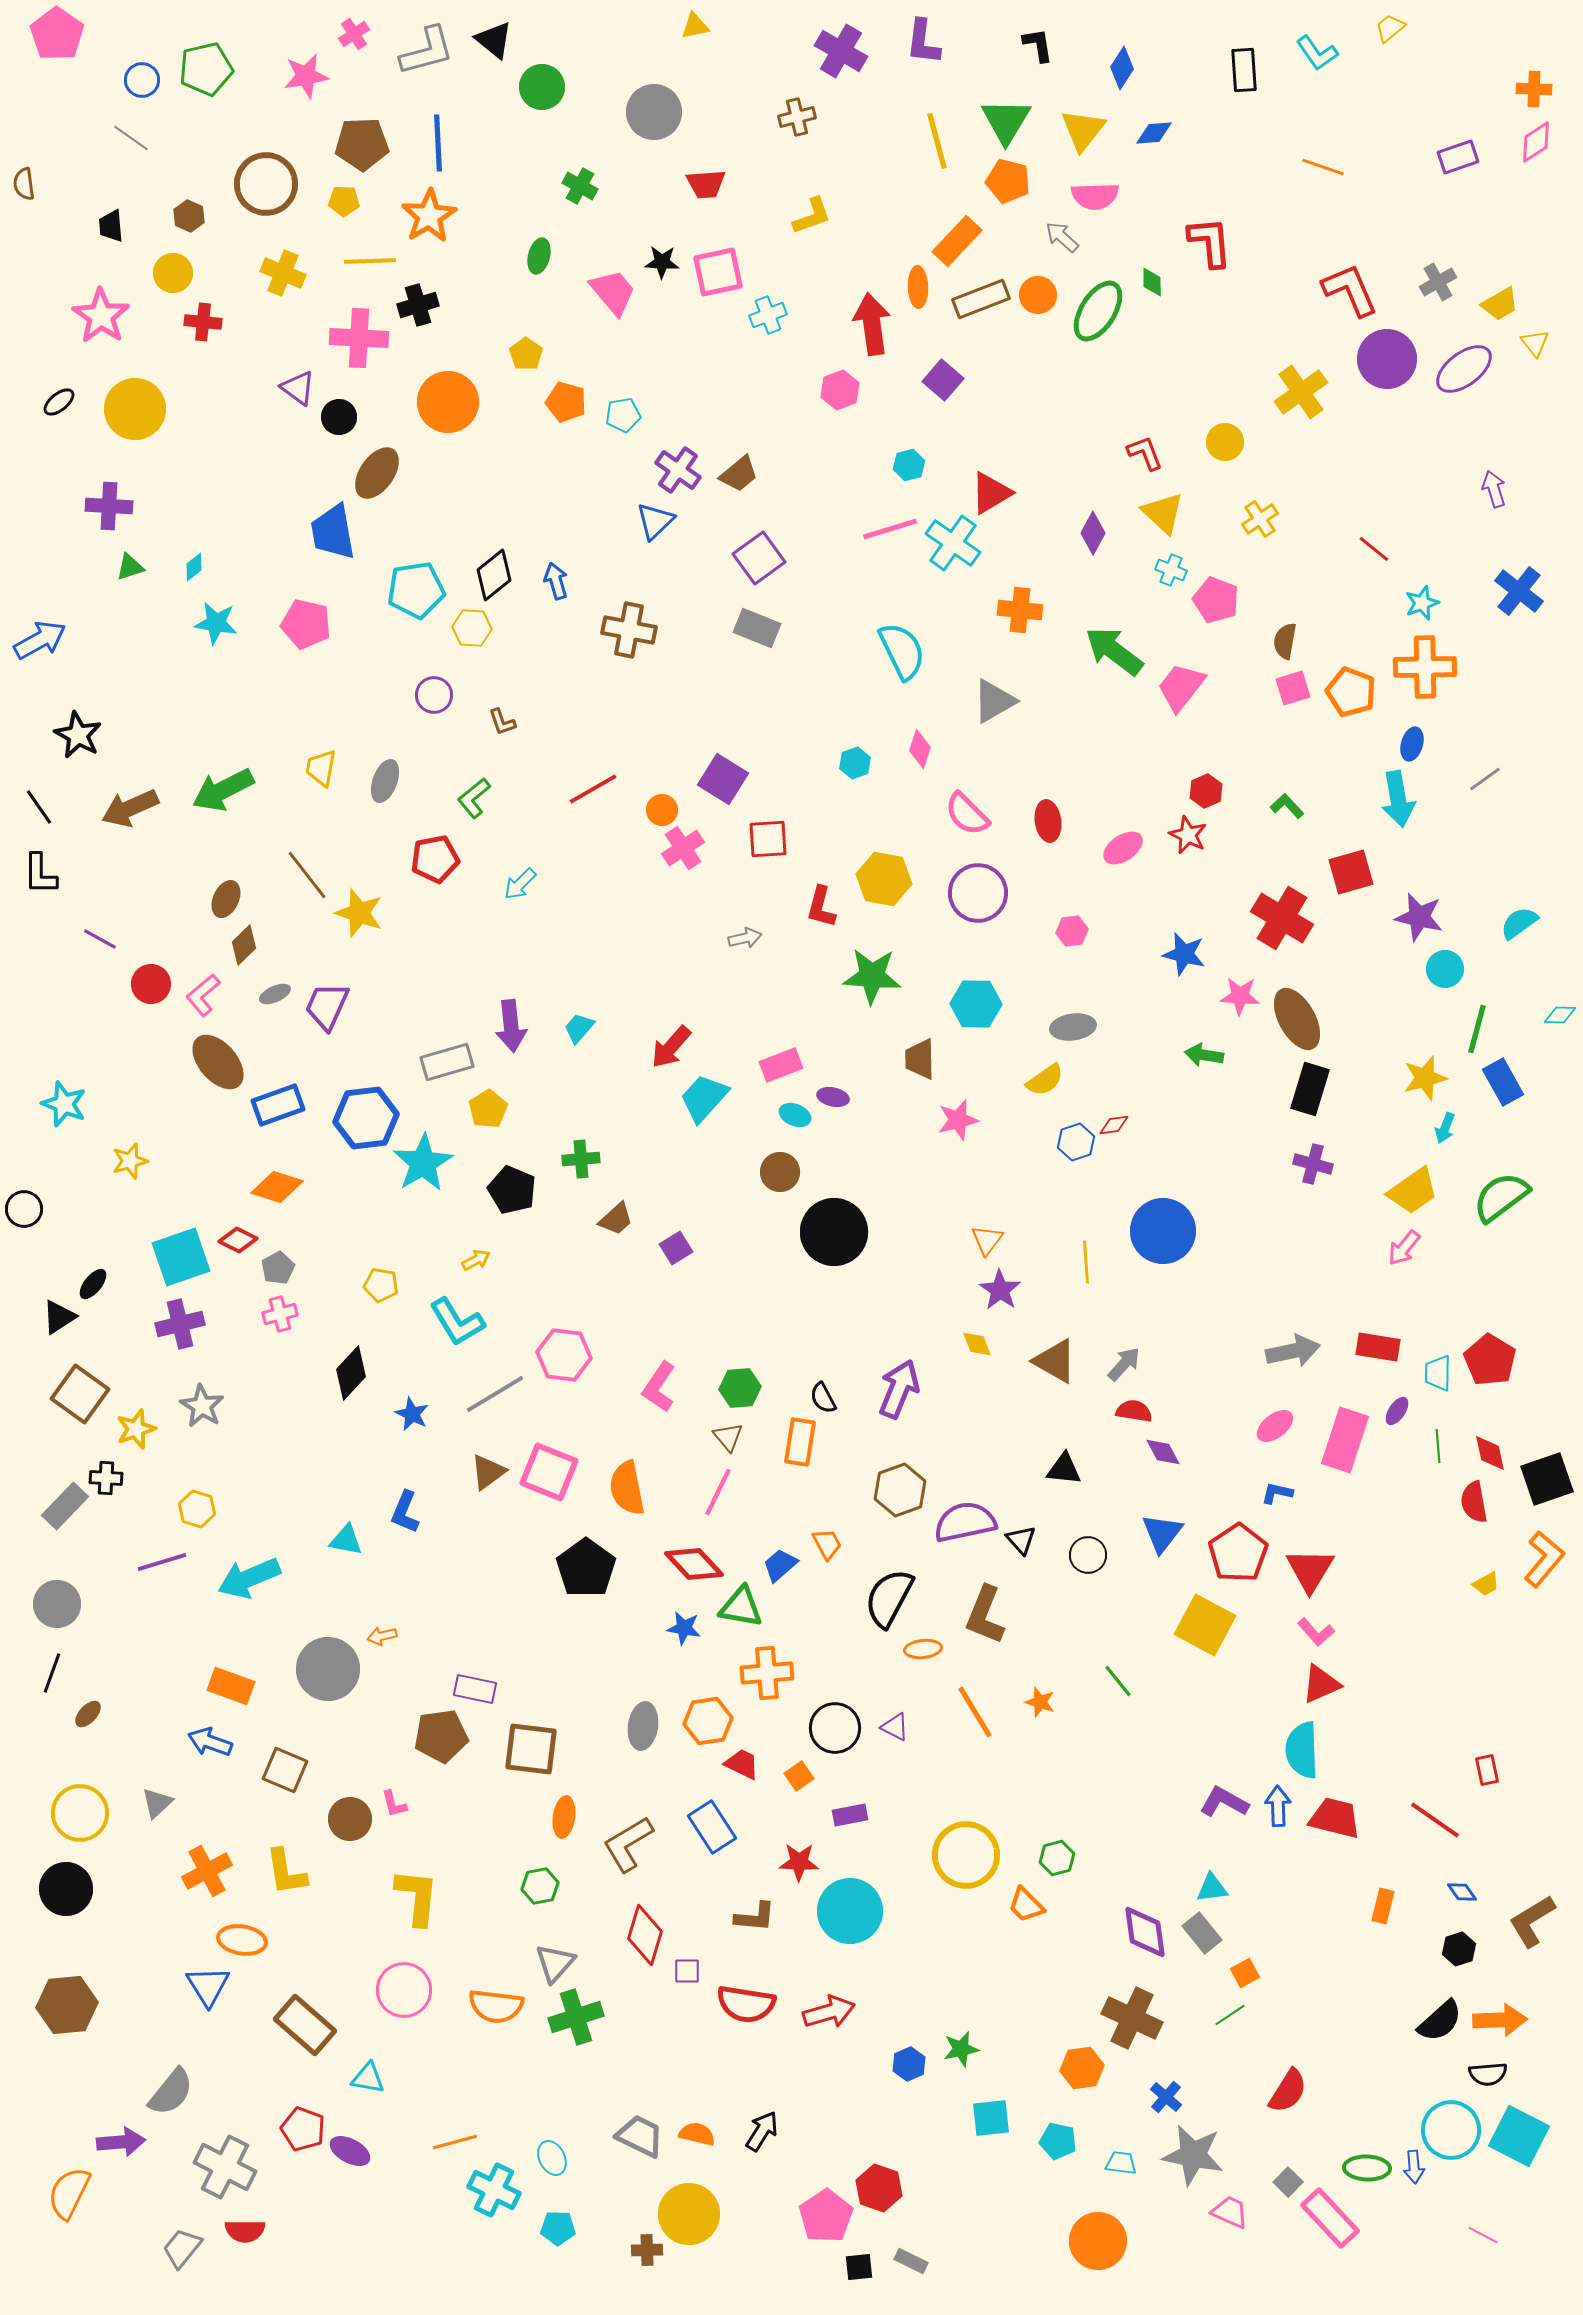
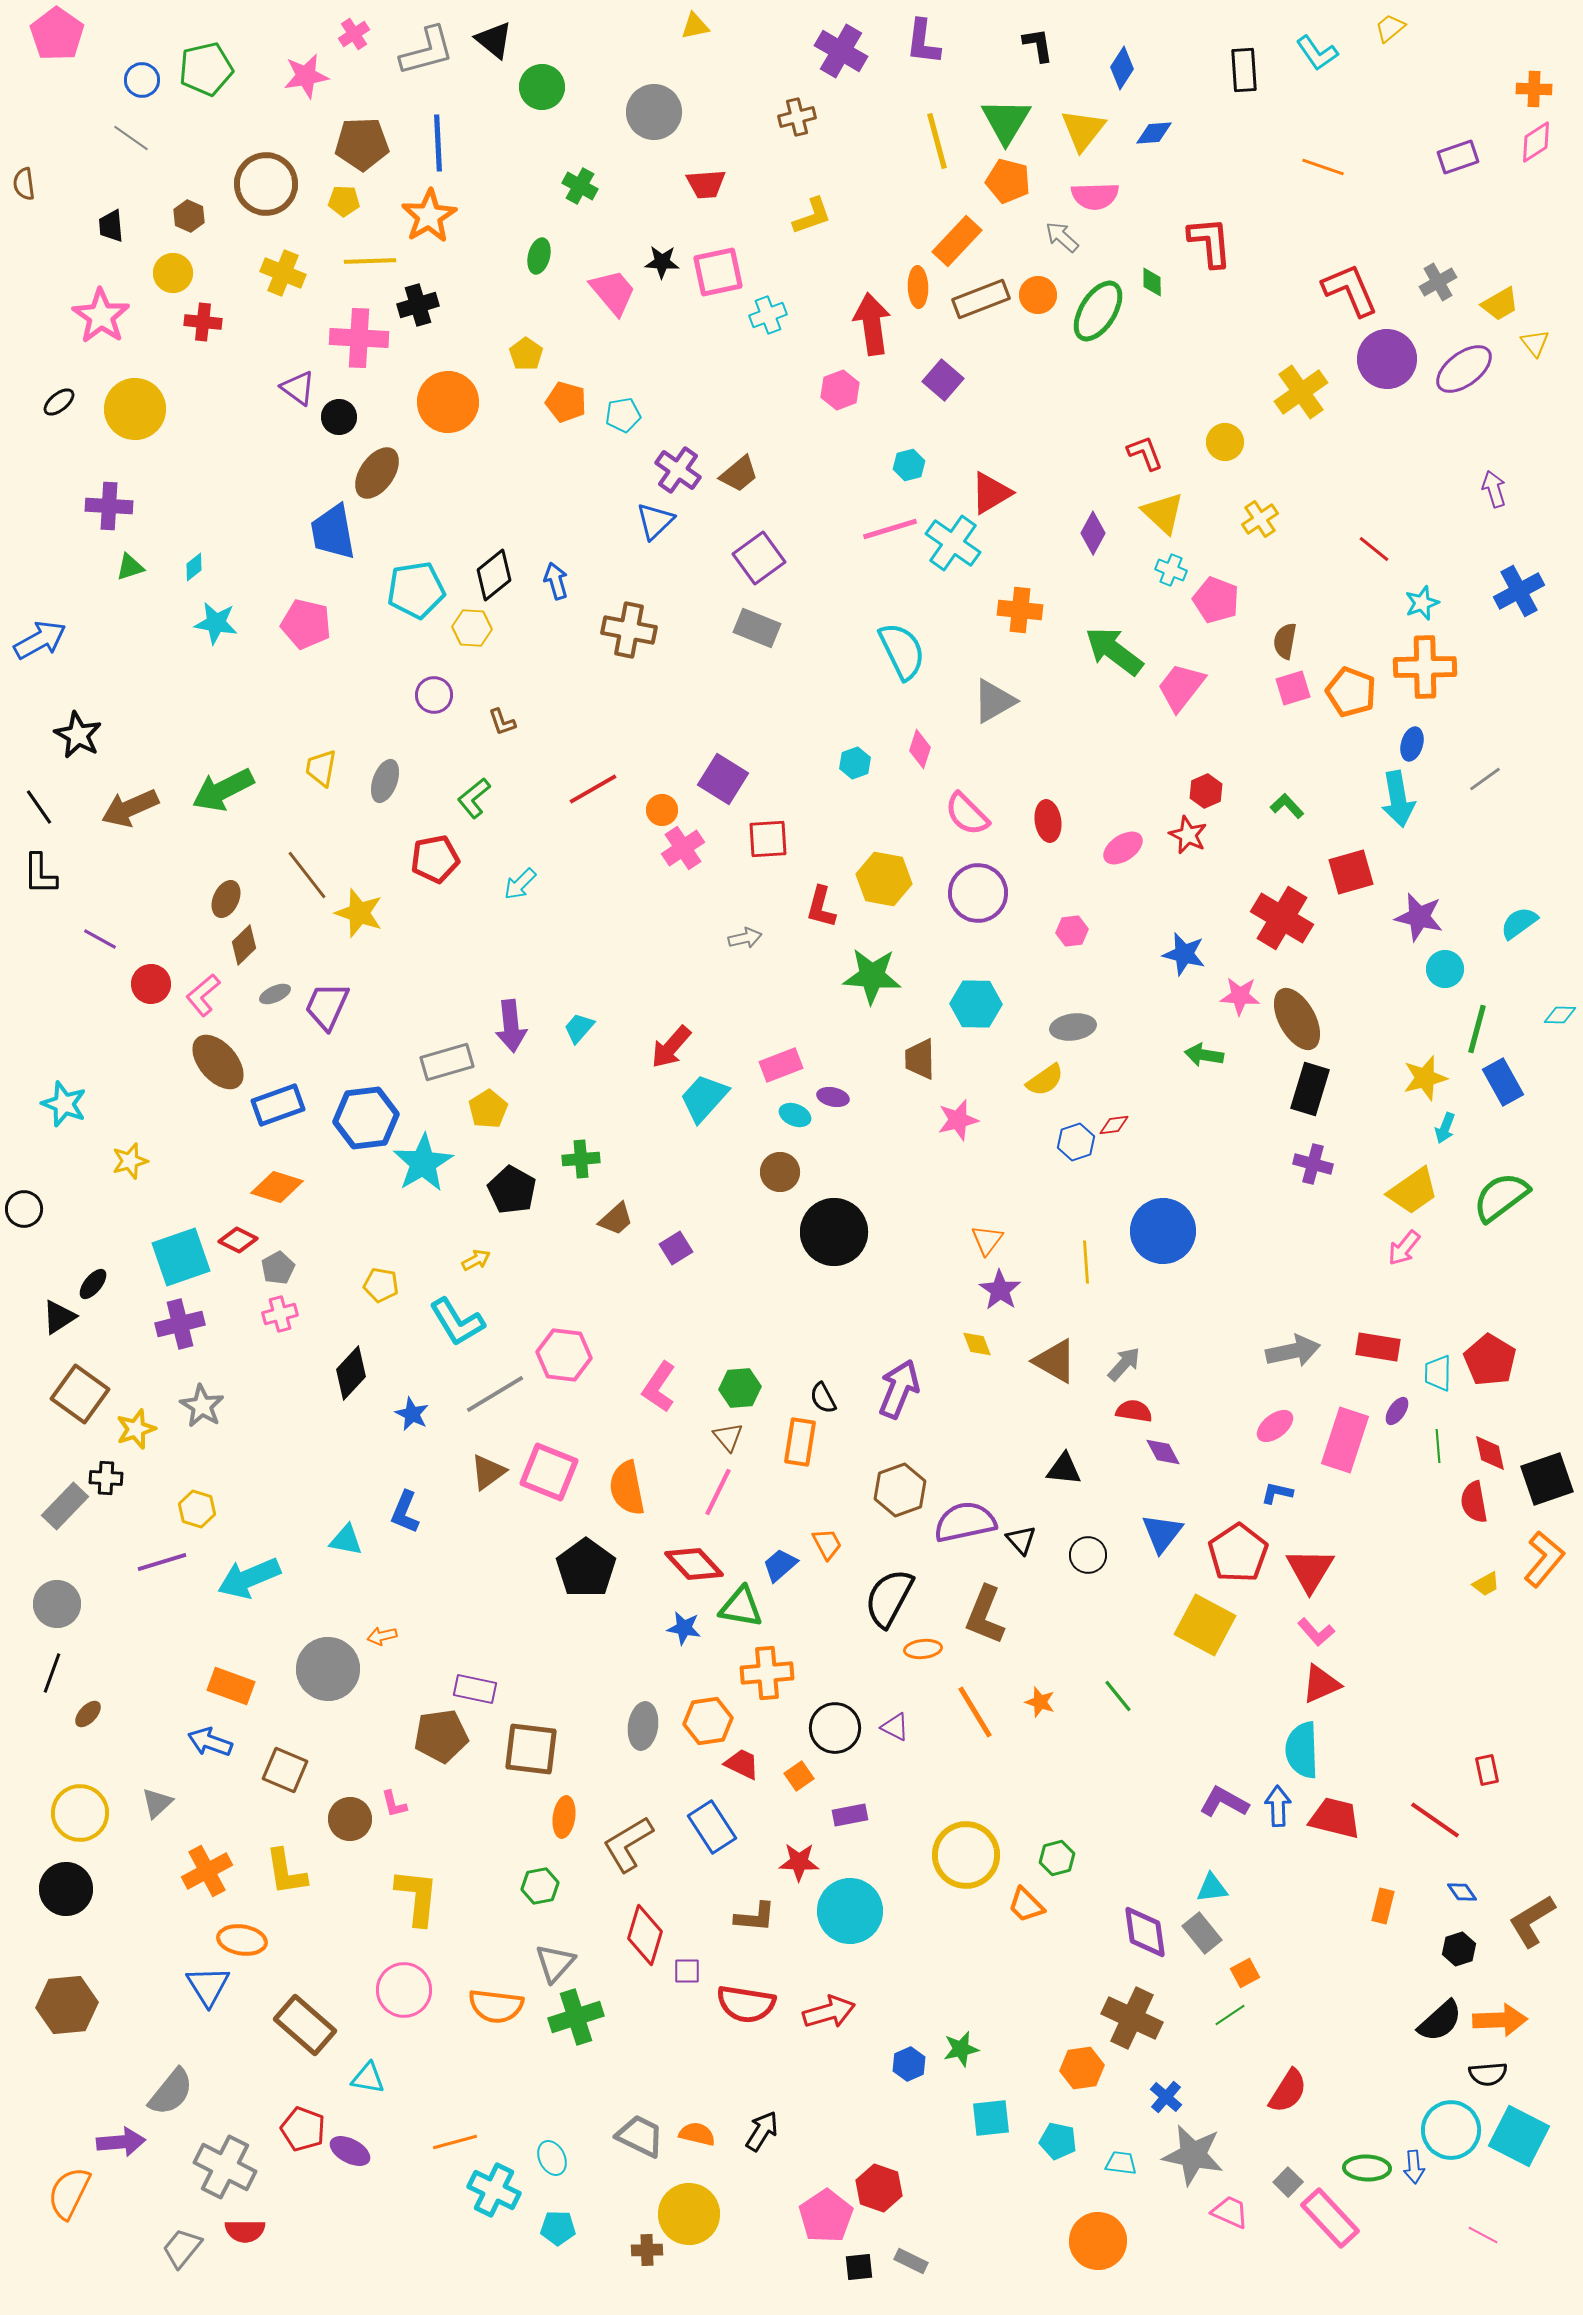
blue cross at (1519, 591): rotated 24 degrees clockwise
black pentagon at (512, 1190): rotated 6 degrees clockwise
green line at (1118, 1681): moved 15 px down
